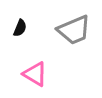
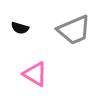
black semicircle: rotated 84 degrees clockwise
